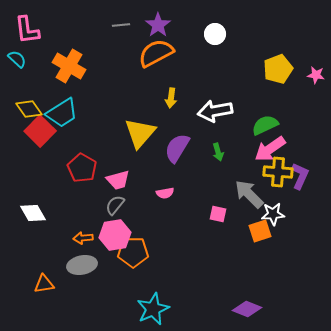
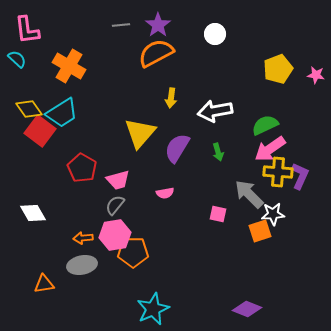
red square: rotated 8 degrees counterclockwise
